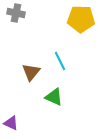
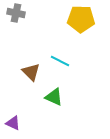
cyan line: rotated 36 degrees counterclockwise
brown triangle: rotated 24 degrees counterclockwise
purple triangle: moved 2 px right
